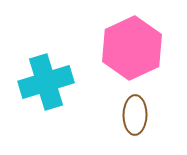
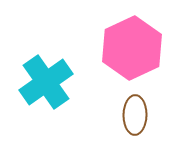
cyan cross: rotated 18 degrees counterclockwise
